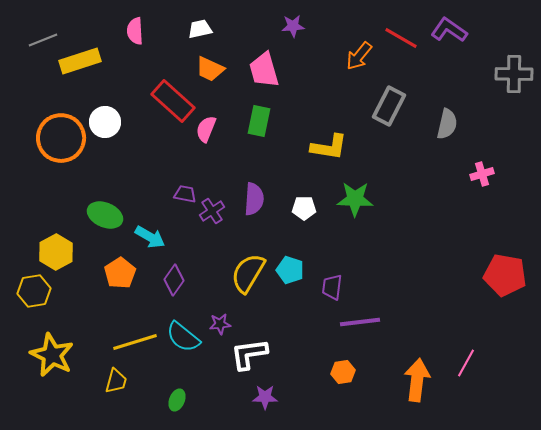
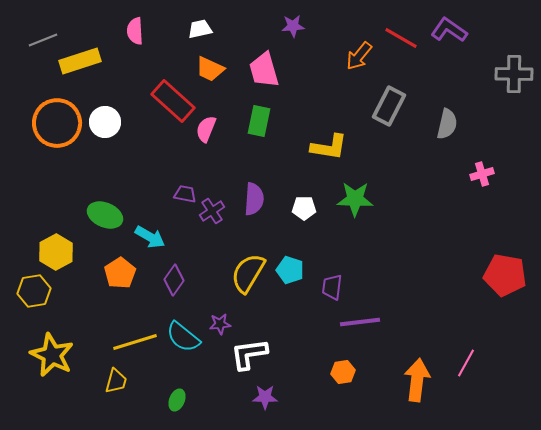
orange circle at (61, 138): moved 4 px left, 15 px up
